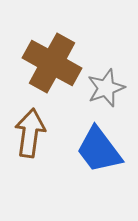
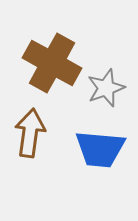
blue trapezoid: moved 1 px right, 1 px up; rotated 48 degrees counterclockwise
